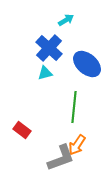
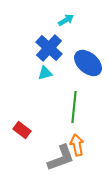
blue ellipse: moved 1 px right, 1 px up
orange arrow: rotated 135 degrees clockwise
